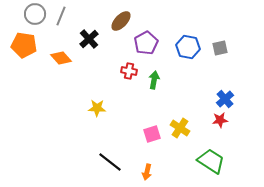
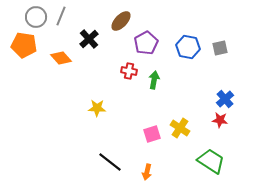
gray circle: moved 1 px right, 3 px down
red star: rotated 14 degrees clockwise
